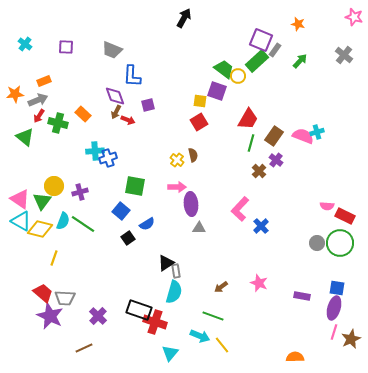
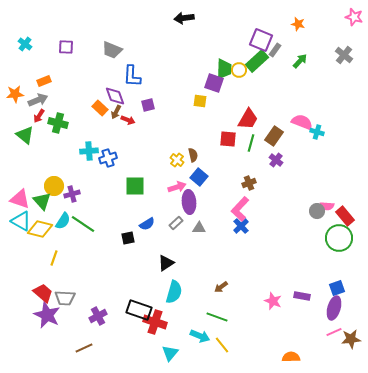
black arrow at (184, 18): rotated 126 degrees counterclockwise
green trapezoid at (224, 69): rotated 55 degrees clockwise
yellow circle at (238, 76): moved 1 px right, 6 px up
purple square at (217, 91): moved 3 px left, 8 px up
orange rectangle at (83, 114): moved 17 px right, 6 px up
red square at (199, 122): moved 29 px right, 17 px down; rotated 36 degrees clockwise
cyan cross at (317, 132): rotated 32 degrees clockwise
pink semicircle at (303, 136): moved 1 px left, 14 px up
green triangle at (25, 137): moved 2 px up
cyan cross at (95, 151): moved 6 px left
brown cross at (259, 171): moved 10 px left, 12 px down; rotated 24 degrees clockwise
green square at (135, 186): rotated 10 degrees counterclockwise
pink arrow at (177, 187): rotated 18 degrees counterclockwise
purple cross at (80, 192): moved 8 px left, 2 px down
pink triangle at (20, 199): rotated 15 degrees counterclockwise
green triangle at (42, 201): rotated 18 degrees counterclockwise
purple ellipse at (191, 204): moved 2 px left, 2 px up
blue square at (121, 211): moved 78 px right, 34 px up
red rectangle at (345, 216): rotated 24 degrees clockwise
cyan semicircle at (63, 221): rotated 12 degrees clockwise
blue cross at (261, 226): moved 20 px left
black square at (128, 238): rotated 24 degrees clockwise
gray circle at (317, 243): moved 32 px up
green circle at (340, 243): moved 1 px left, 5 px up
gray rectangle at (176, 271): moved 48 px up; rotated 56 degrees clockwise
pink star at (259, 283): moved 14 px right, 18 px down
blue square at (337, 288): rotated 28 degrees counterclockwise
purple star at (50, 316): moved 3 px left, 1 px up
purple cross at (98, 316): rotated 18 degrees clockwise
green line at (213, 316): moved 4 px right, 1 px down
pink line at (334, 332): rotated 49 degrees clockwise
brown star at (351, 339): rotated 18 degrees clockwise
orange semicircle at (295, 357): moved 4 px left
